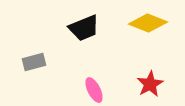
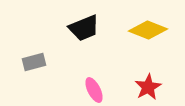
yellow diamond: moved 7 px down
red star: moved 2 px left, 3 px down
